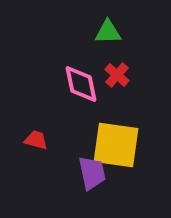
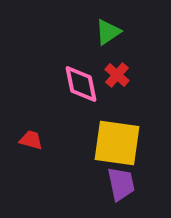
green triangle: rotated 32 degrees counterclockwise
red trapezoid: moved 5 px left
yellow square: moved 1 px right, 2 px up
purple trapezoid: moved 29 px right, 11 px down
